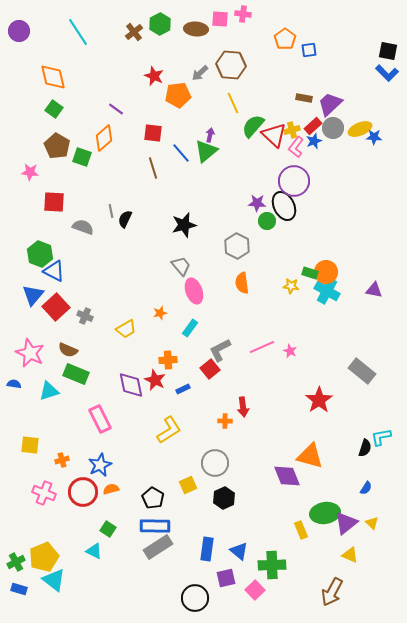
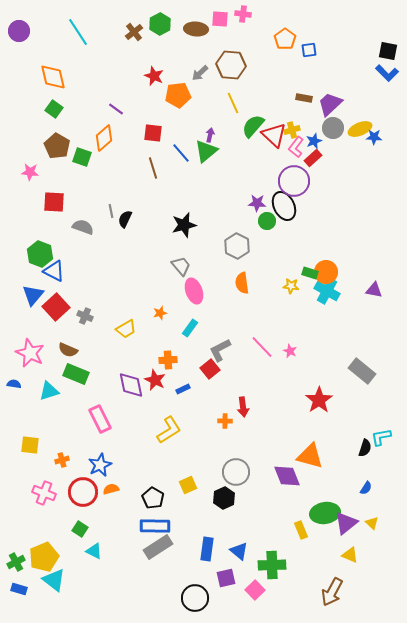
red rectangle at (313, 126): moved 32 px down
pink line at (262, 347): rotated 70 degrees clockwise
gray circle at (215, 463): moved 21 px right, 9 px down
green square at (108, 529): moved 28 px left
